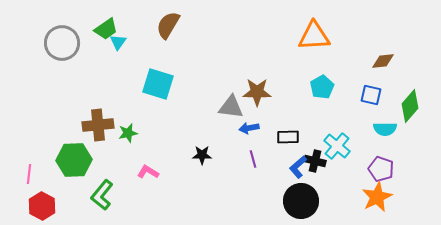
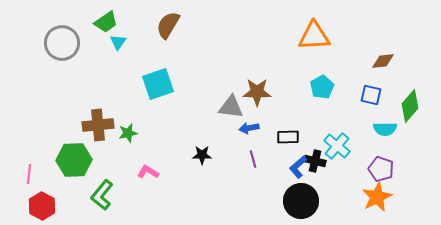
green trapezoid: moved 7 px up
cyan square: rotated 36 degrees counterclockwise
